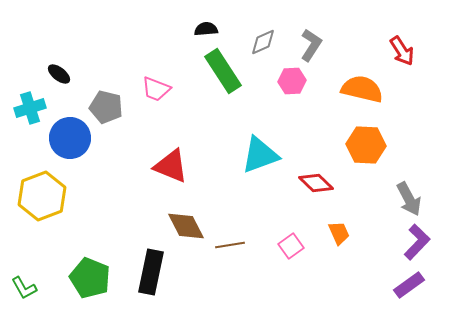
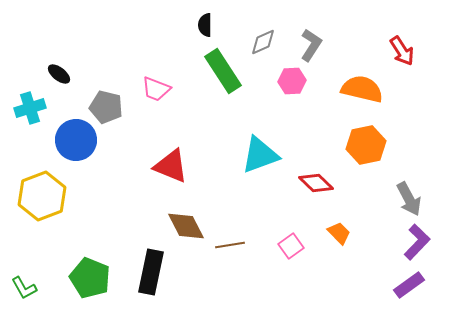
black semicircle: moved 1 px left, 4 px up; rotated 85 degrees counterclockwise
blue circle: moved 6 px right, 2 px down
orange hexagon: rotated 15 degrees counterclockwise
orange trapezoid: rotated 20 degrees counterclockwise
